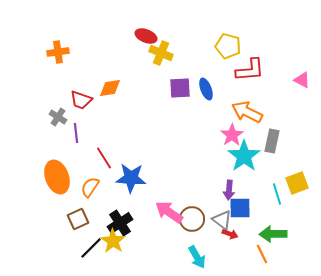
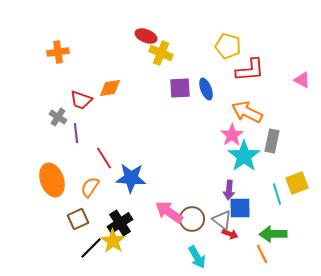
orange ellipse: moved 5 px left, 3 px down
